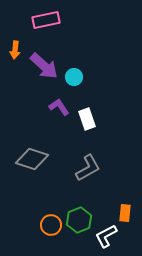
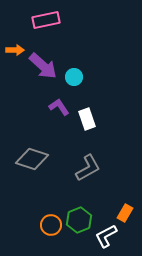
orange arrow: rotated 96 degrees counterclockwise
purple arrow: moved 1 px left
orange rectangle: rotated 24 degrees clockwise
